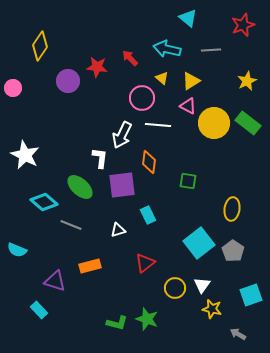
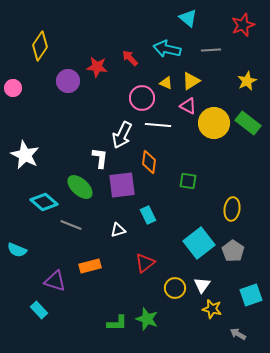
yellow triangle at (162, 78): moved 4 px right, 5 px down; rotated 16 degrees counterclockwise
green L-shape at (117, 323): rotated 15 degrees counterclockwise
